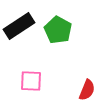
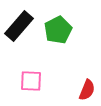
black rectangle: rotated 16 degrees counterclockwise
green pentagon: rotated 16 degrees clockwise
